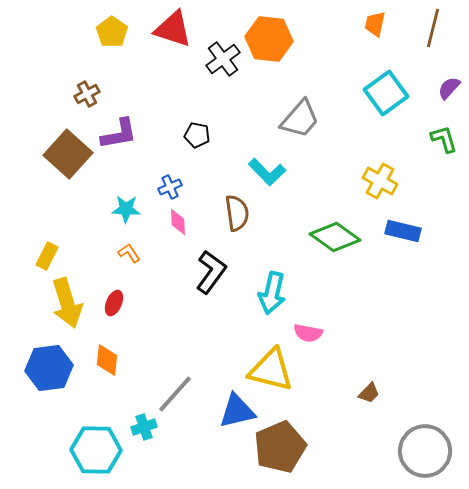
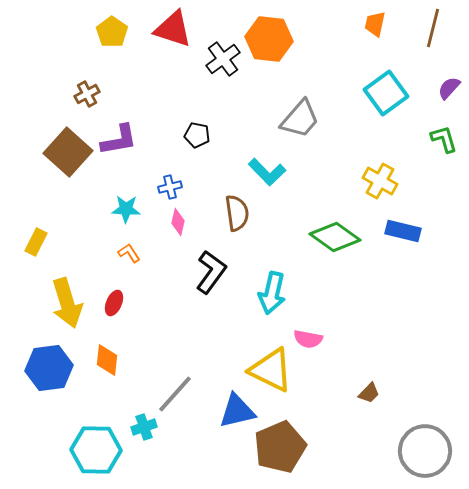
purple L-shape: moved 6 px down
brown square: moved 2 px up
blue cross: rotated 10 degrees clockwise
pink diamond: rotated 16 degrees clockwise
yellow rectangle: moved 11 px left, 14 px up
pink semicircle: moved 6 px down
yellow triangle: rotated 12 degrees clockwise
